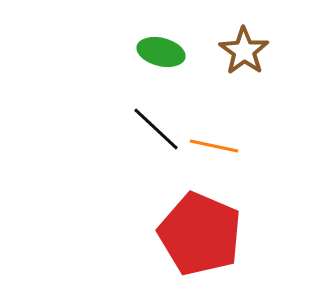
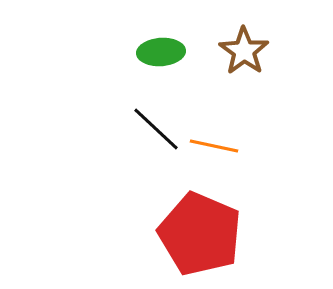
green ellipse: rotated 18 degrees counterclockwise
